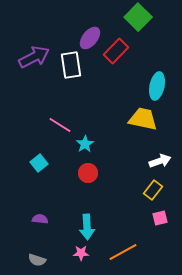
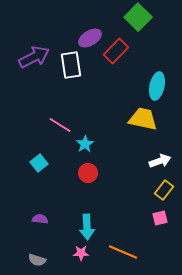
purple ellipse: rotated 20 degrees clockwise
yellow rectangle: moved 11 px right
orange line: rotated 52 degrees clockwise
